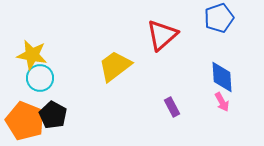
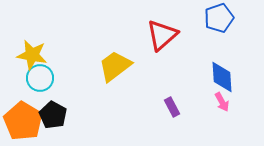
orange pentagon: moved 2 px left; rotated 9 degrees clockwise
